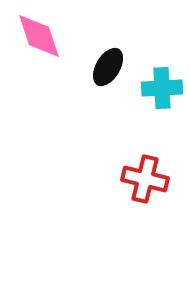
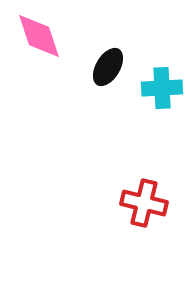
red cross: moved 1 px left, 24 px down
